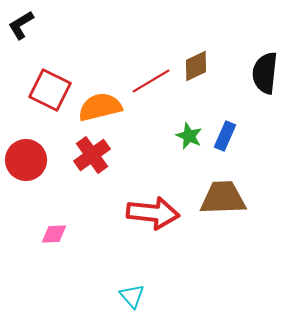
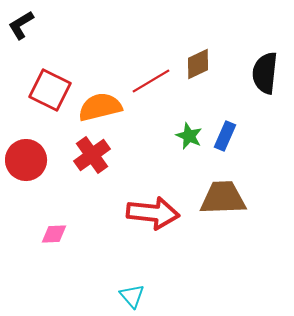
brown diamond: moved 2 px right, 2 px up
